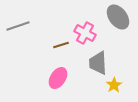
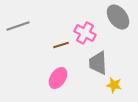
yellow star: rotated 28 degrees counterclockwise
